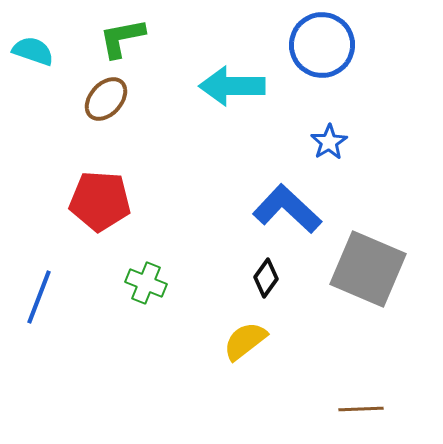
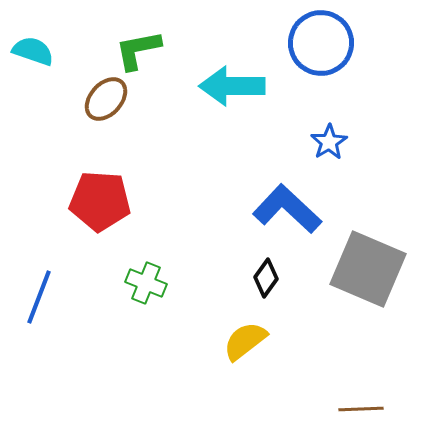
green L-shape: moved 16 px right, 12 px down
blue circle: moved 1 px left, 2 px up
